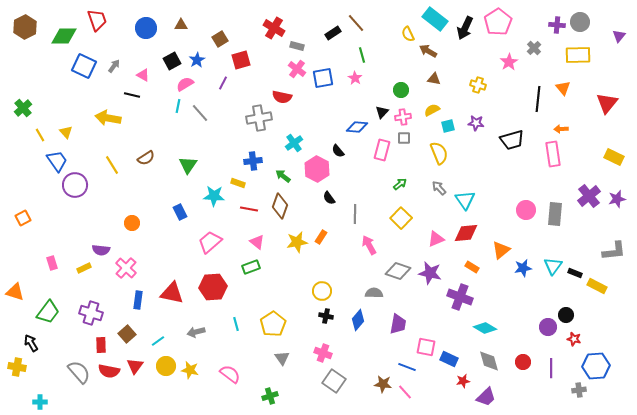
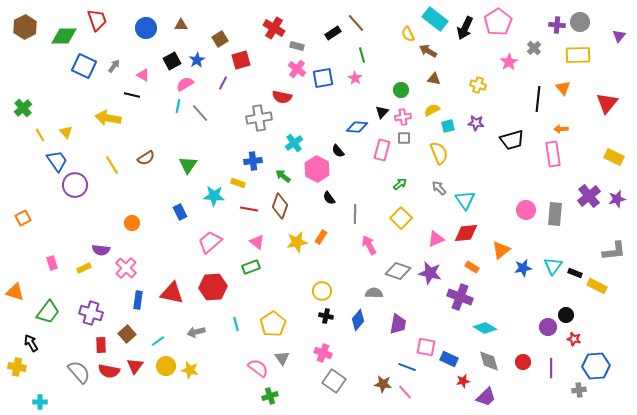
pink semicircle at (230, 374): moved 28 px right, 6 px up
